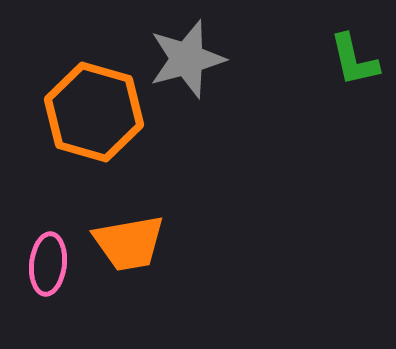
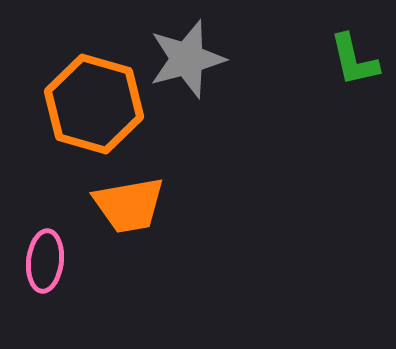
orange hexagon: moved 8 px up
orange trapezoid: moved 38 px up
pink ellipse: moved 3 px left, 3 px up
